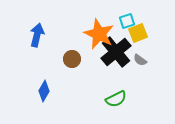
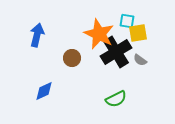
cyan square: rotated 28 degrees clockwise
yellow square: rotated 12 degrees clockwise
black cross: rotated 8 degrees clockwise
brown circle: moved 1 px up
blue diamond: rotated 35 degrees clockwise
